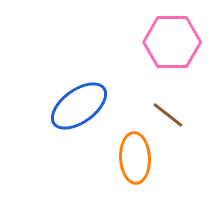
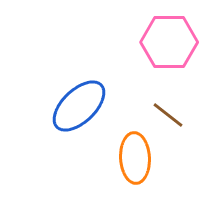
pink hexagon: moved 3 px left
blue ellipse: rotated 8 degrees counterclockwise
